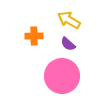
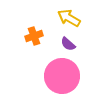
yellow arrow: moved 2 px up
orange cross: rotated 18 degrees counterclockwise
